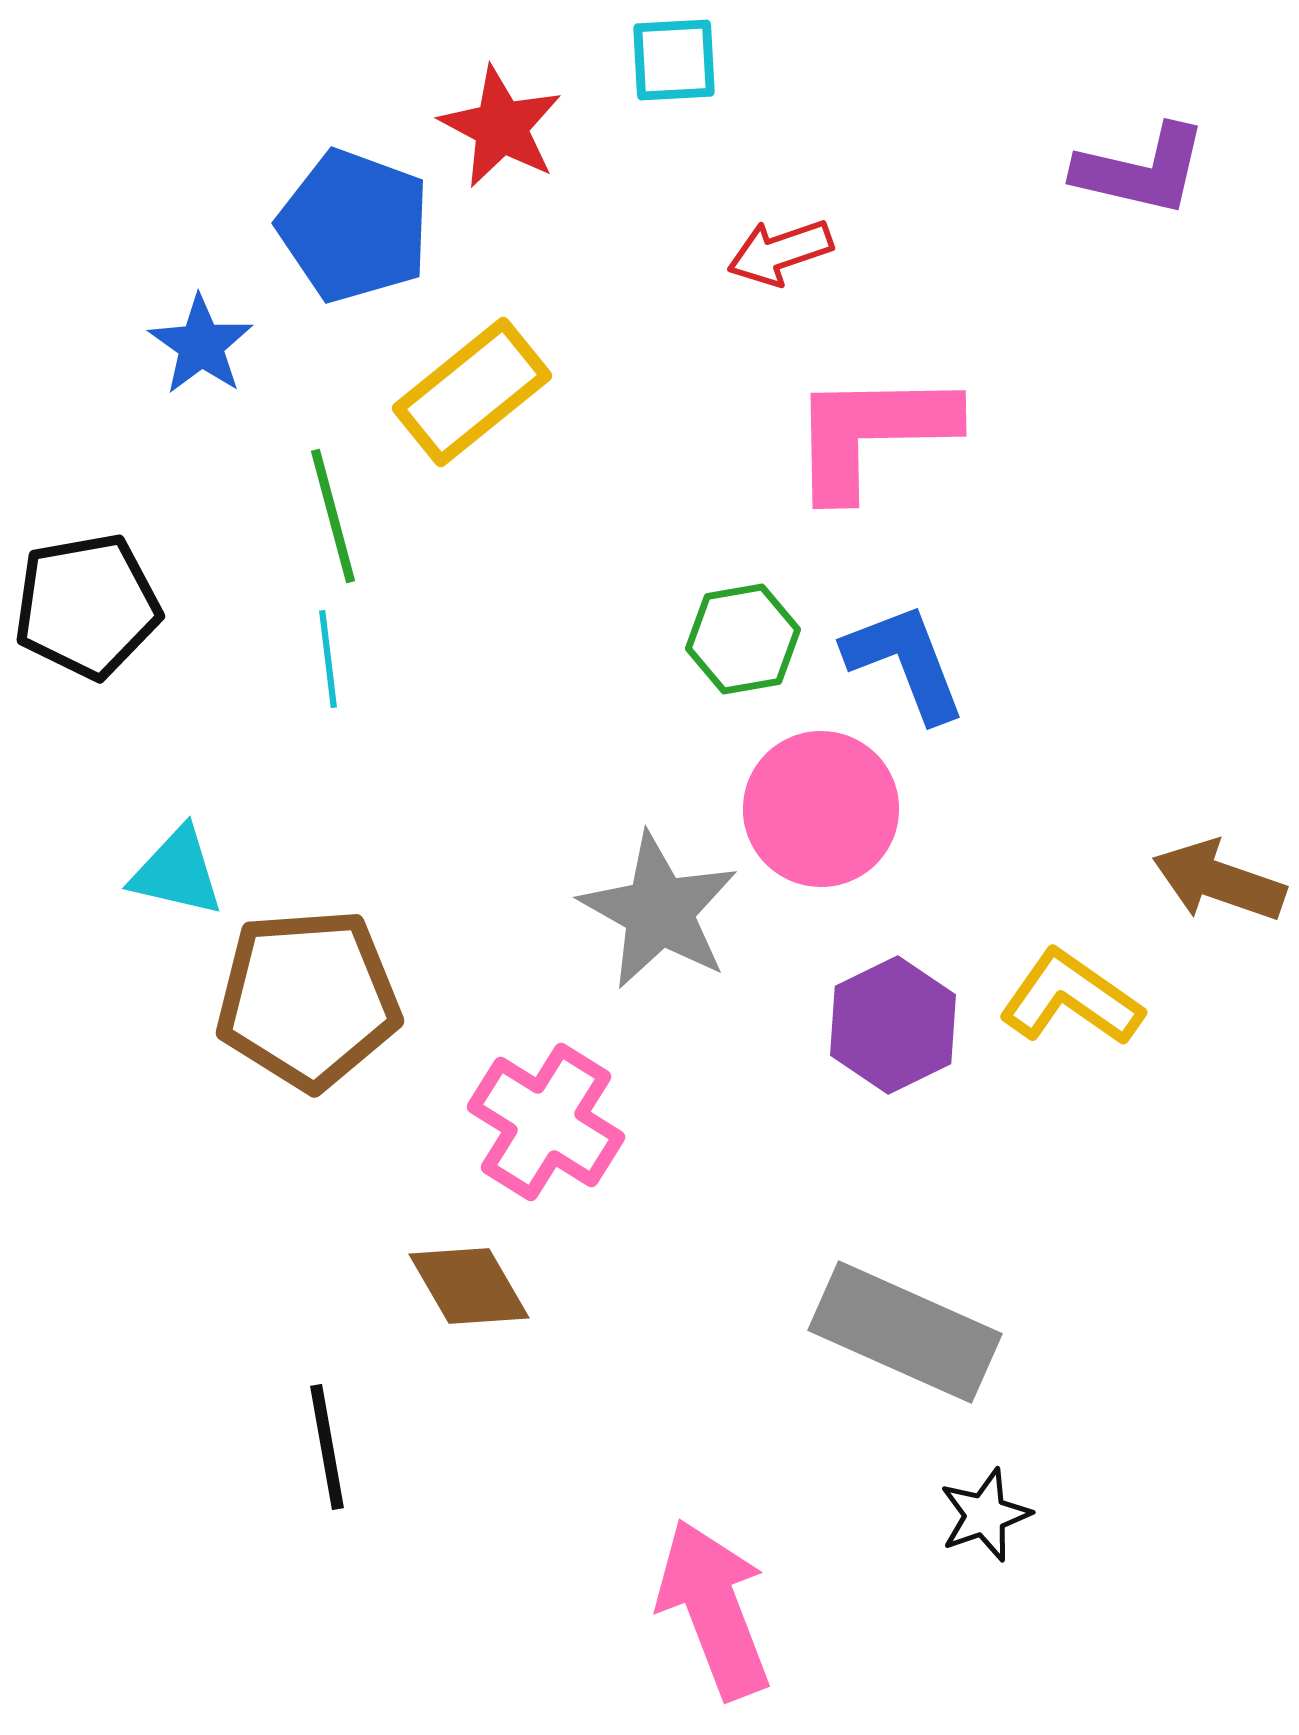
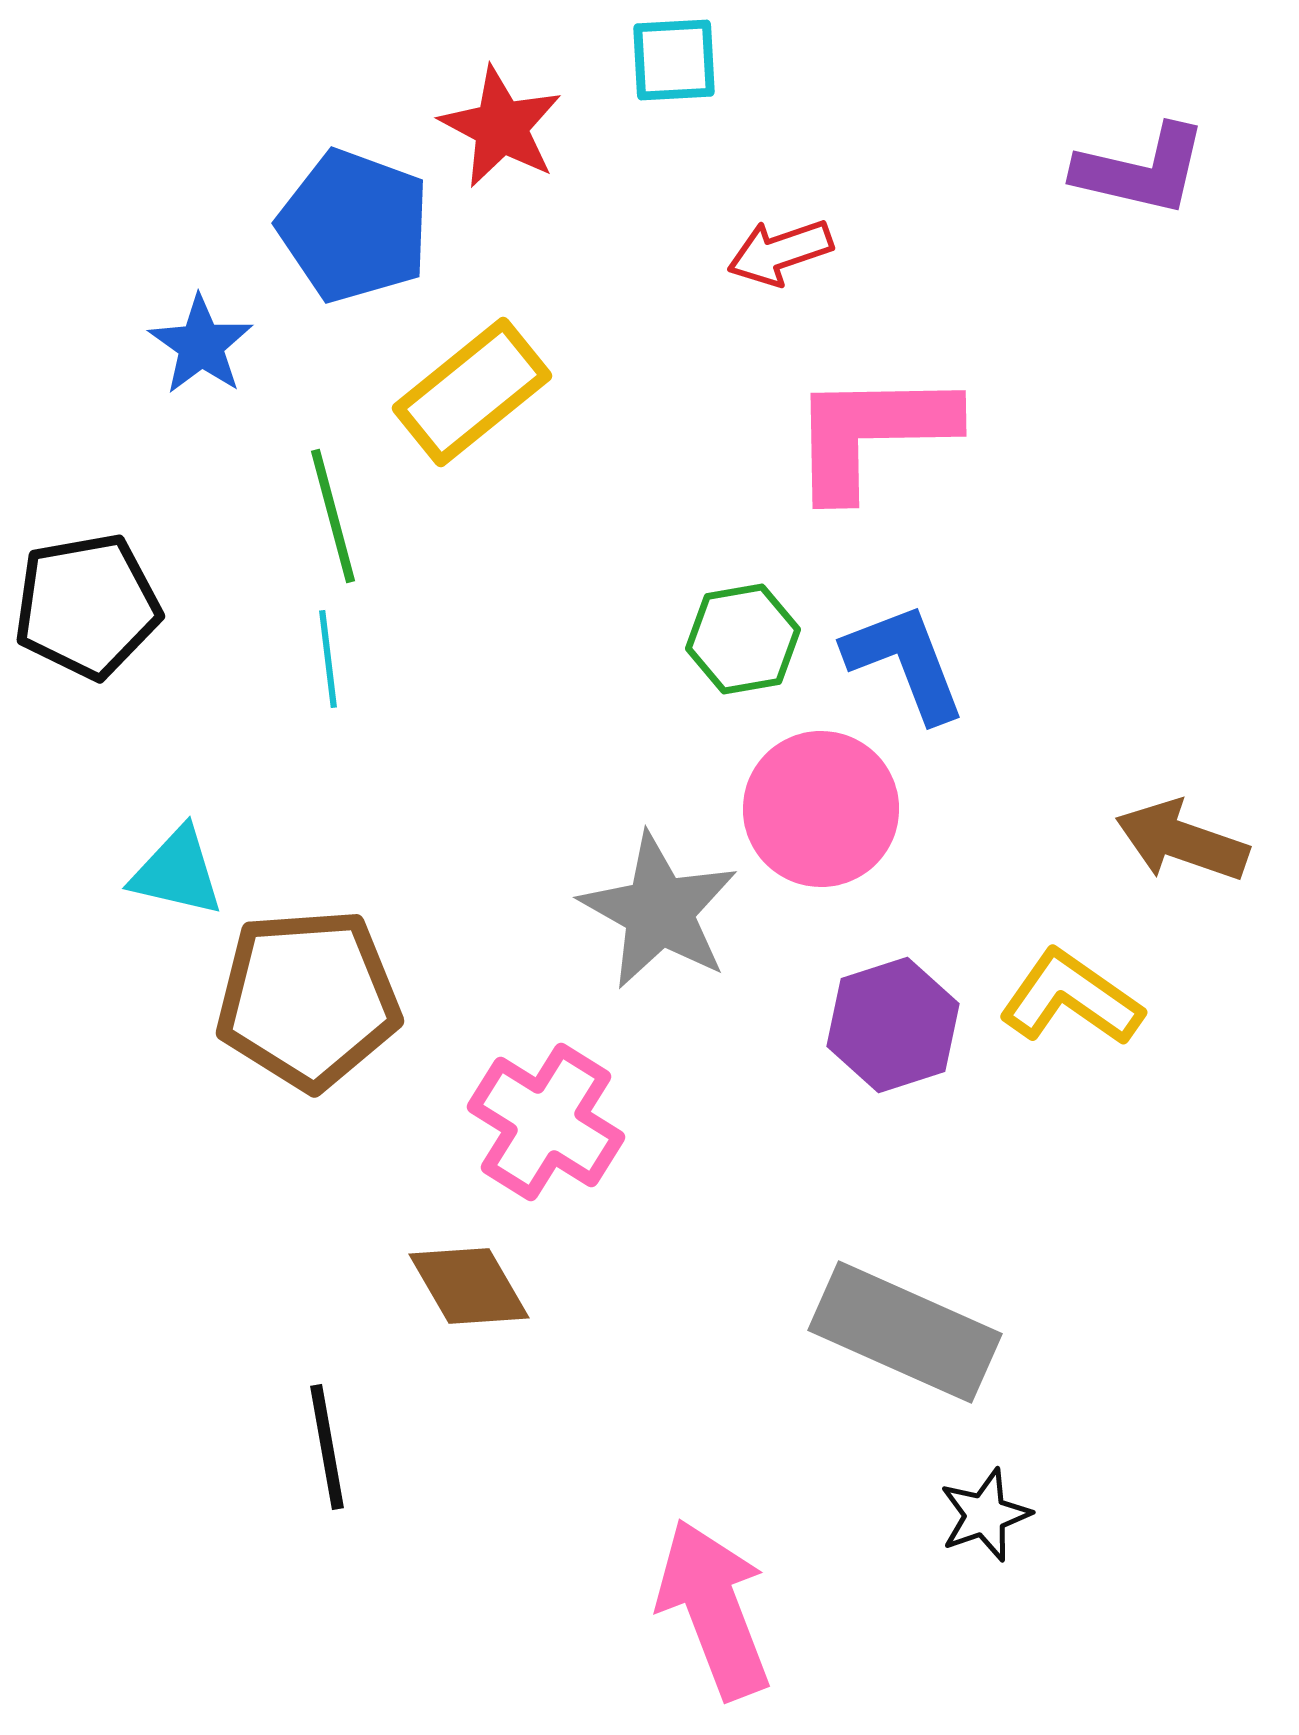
brown arrow: moved 37 px left, 40 px up
purple hexagon: rotated 8 degrees clockwise
